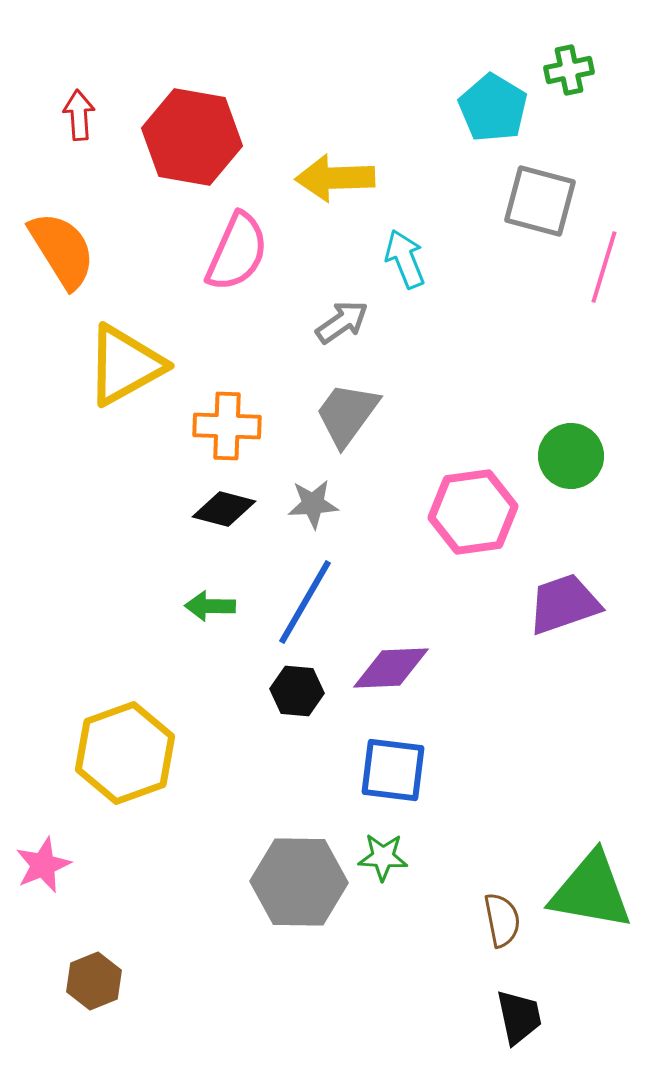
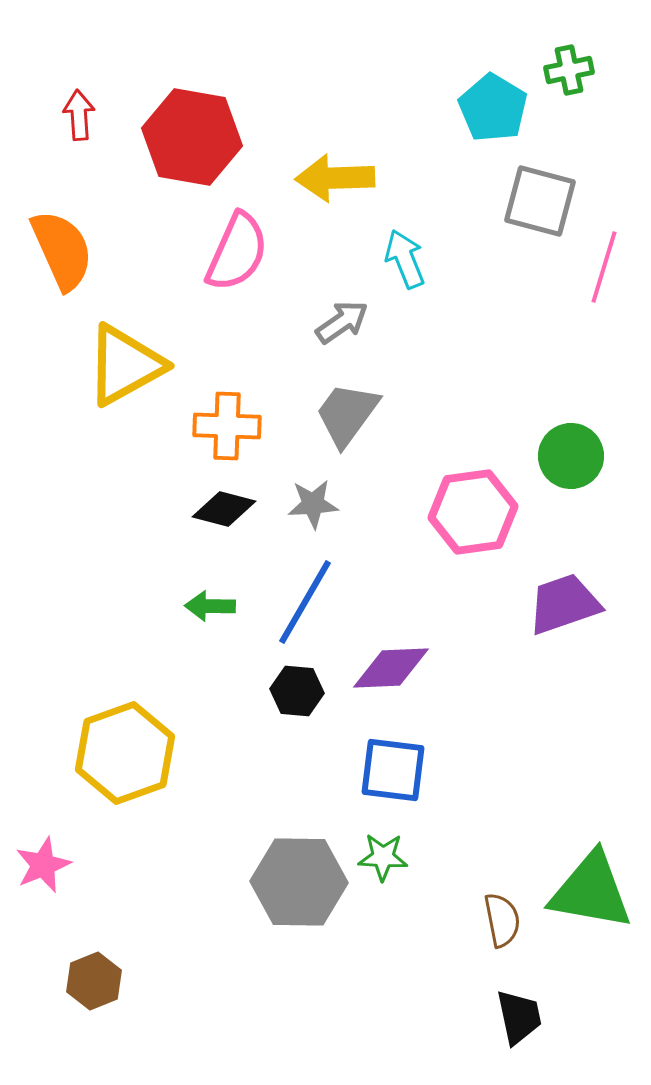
orange semicircle: rotated 8 degrees clockwise
